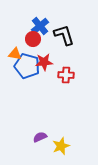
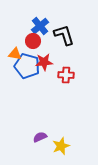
red circle: moved 2 px down
